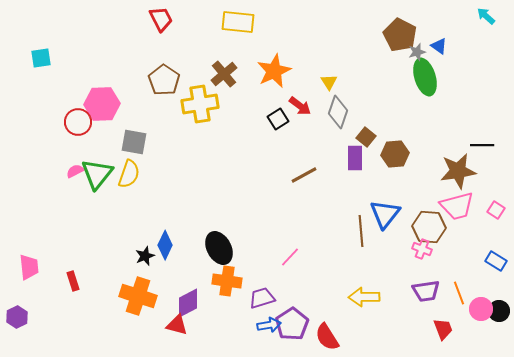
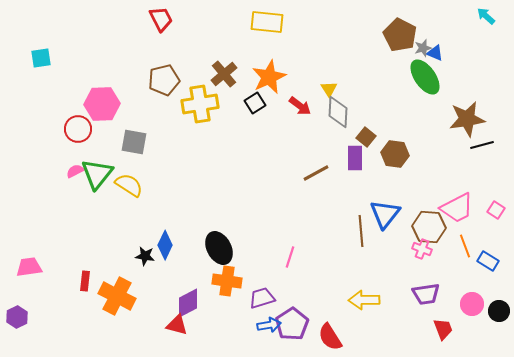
yellow rectangle at (238, 22): moved 29 px right
blue triangle at (439, 46): moved 4 px left, 7 px down; rotated 12 degrees counterclockwise
gray star at (417, 52): moved 6 px right, 4 px up
orange star at (274, 71): moved 5 px left, 6 px down
green ellipse at (425, 77): rotated 18 degrees counterclockwise
brown pentagon at (164, 80): rotated 24 degrees clockwise
yellow triangle at (329, 82): moved 7 px down
gray diamond at (338, 112): rotated 16 degrees counterclockwise
black square at (278, 119): moved 23 px left, 16 px up
red circle at (78, 122): moved 7 px down
black line at (482, 145): rotated 15 degrees counterclockwise
brown hexagon at (395, 154): rotated 12 degrees clockwise
brown star at (458, 171): moved 9 px right, 52 px up
yellow semicircle at (129, 174): moved 11 px down; rotated 76 degrees counterclockwise
brown line at (304, 175): moved 12 px right, 2 px up
pink trapezoid at (457, 206): moved 2 px down; rotated 12 degrees counterclockwise
black star at (145, 256): rotated 30 degrees clockwise
pink line at (290, 257): rotated 25 degrees counterclockwise
blue rectangle at (496, 261): moved 8 px left
pink trapezoid at (29, 267): rotated 92 degrees counterclockwise
red rectangle at (73, 281): moved 12 px right; rotated 24 degrees clockwise
purple trapezoid at (426, 291): moved 3 px down
orange line at (459, 293): moved 6 px right, 47 px up
orange cross at (138, 296): moved 21 px left; rotated 9 degrees clockwise
yellow arrow at (364, 297): moved 3 px down
pink circle at (481, 309): moved 9 px left, 5 px up
red semicircle at (327, 337): moved 3 px right
